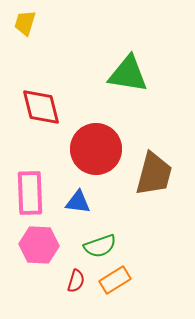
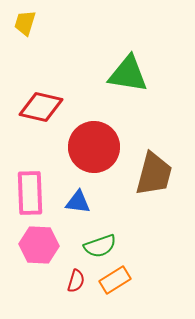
red diamond: rotated 63 degrees counterclockwise
red circle: moved 2 px left, 2 px up
